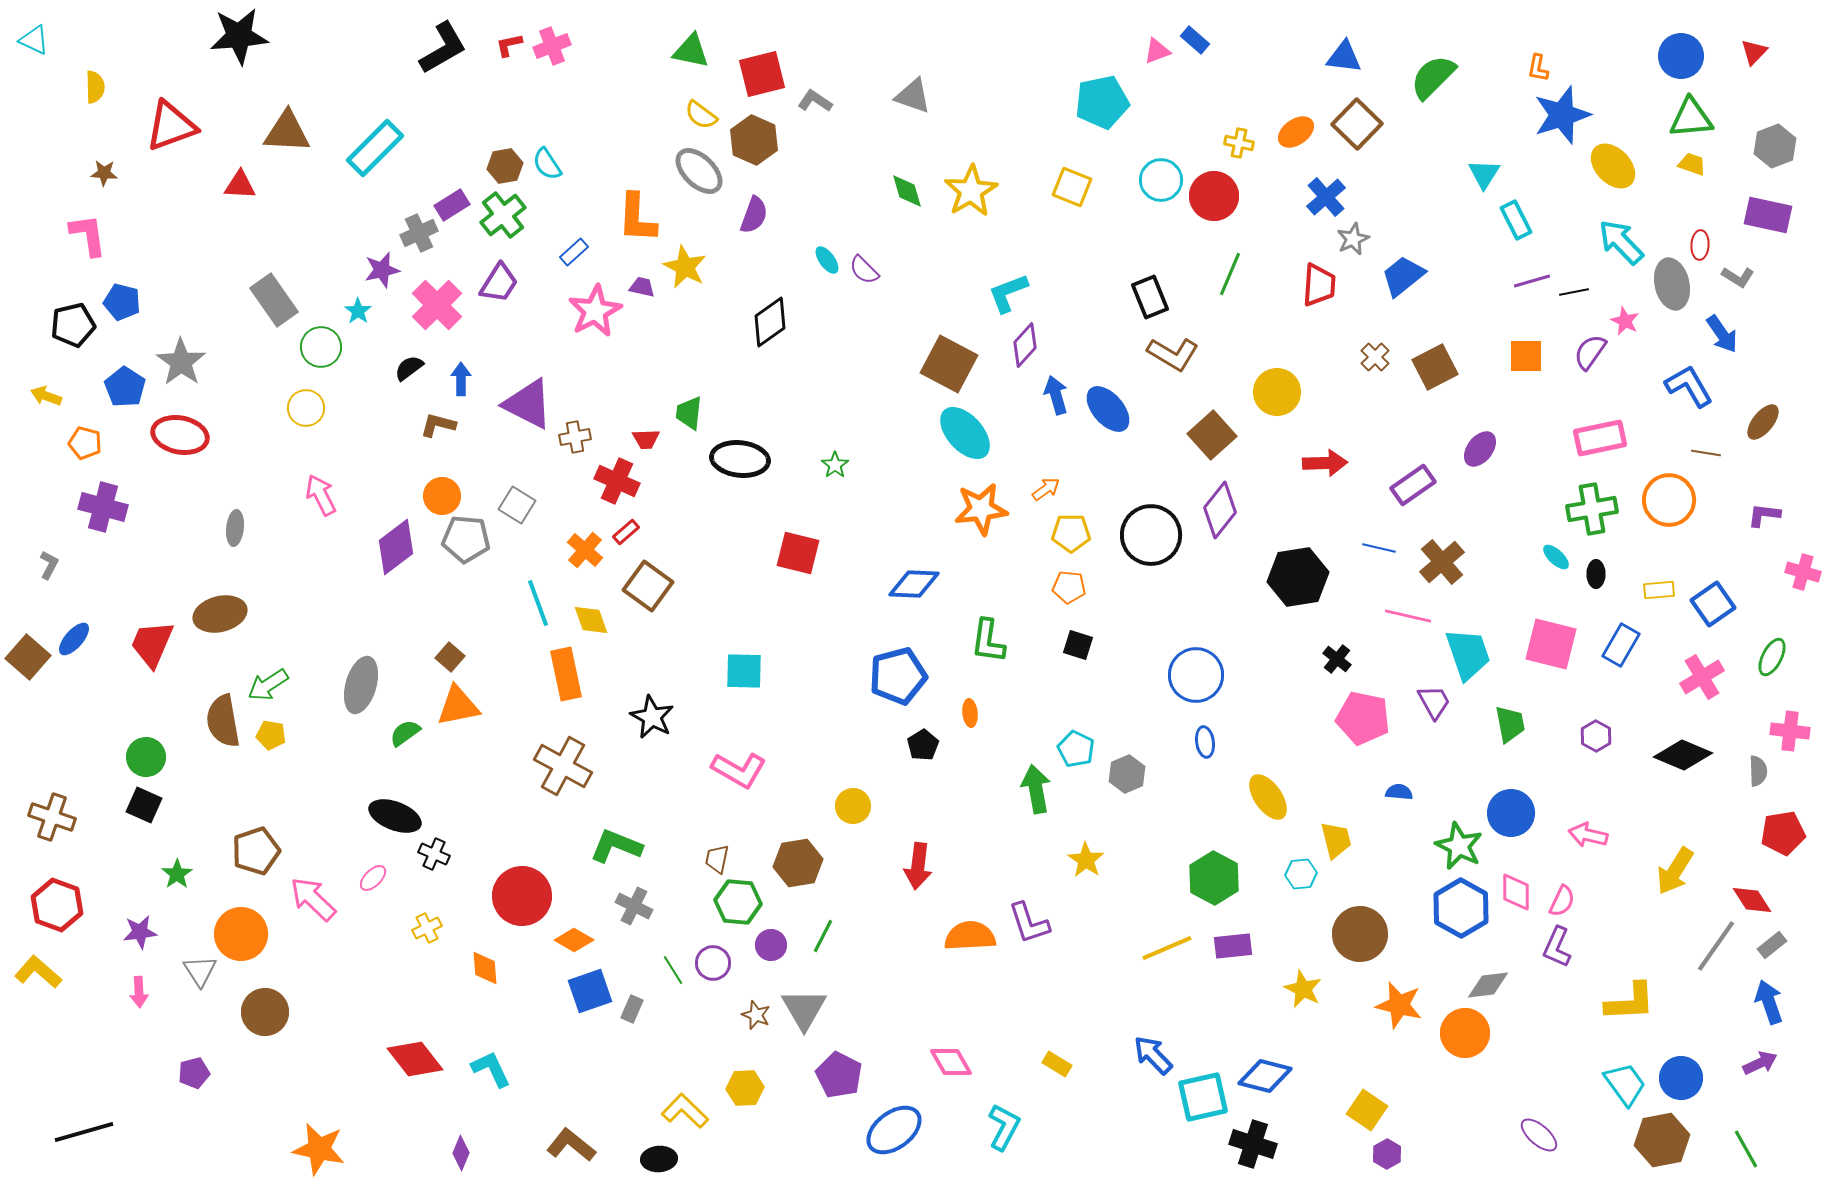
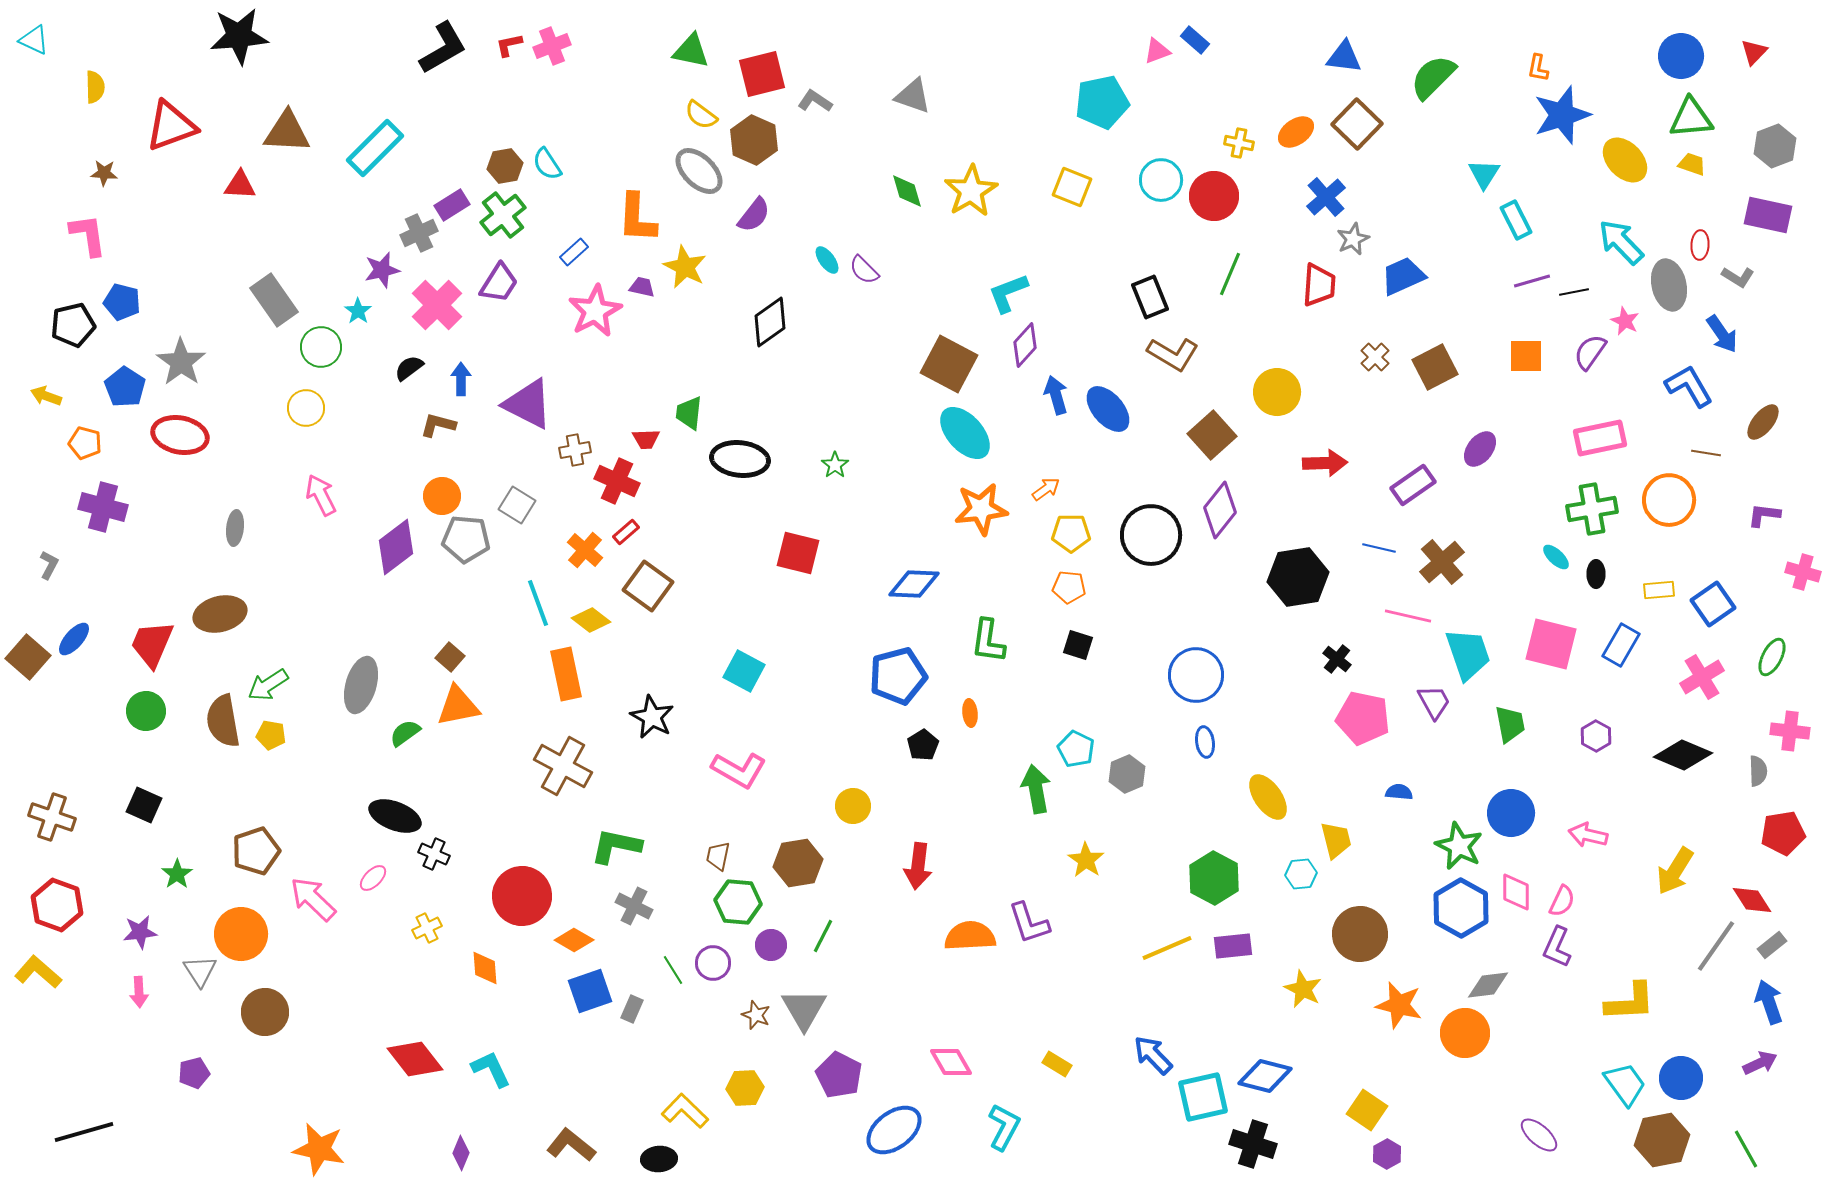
yellow ellipse at (1613, 166): moved 12 px right, 6 px up
purple semicircle at (754, 215): rotated 18 degrees clockwise
blue trapezoid at (1403, 276): rotated 15 degrees clockwise
gray ellipse at (1672, 284): moved 3 px left, 1 px down
brown cross at (575, 437): moved 13 px down
yellow diamond at (591, 620): rotated 33 degrees counterclockwise
cyan square at (744, 671): rotated 27 degrees clockwise
green circle at (146, 757): moved 46 px up
green L-shape at (616, 846): rotated 10 degrees counterclockwise
brown trapezoid at (717, 859): moved 1 px right, 3 px up
